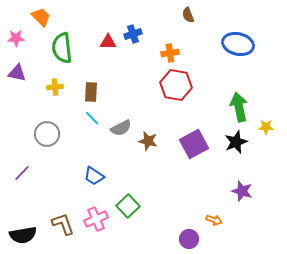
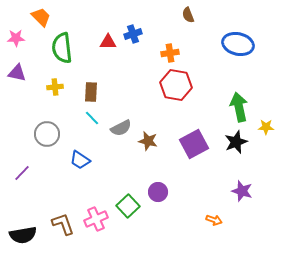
blue trapezoid: moved 14 px left, 16 px up
purple circle: moved 31 px left, 47 px up
